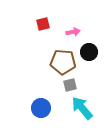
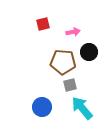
blue circle: moved 1 px right, 1 px up
